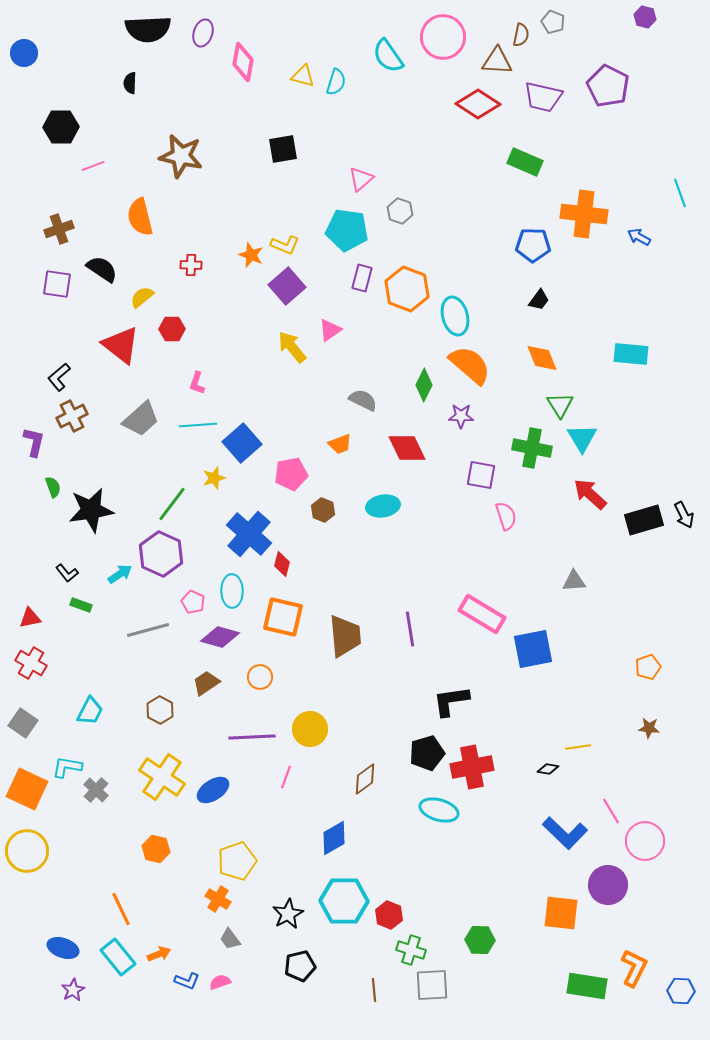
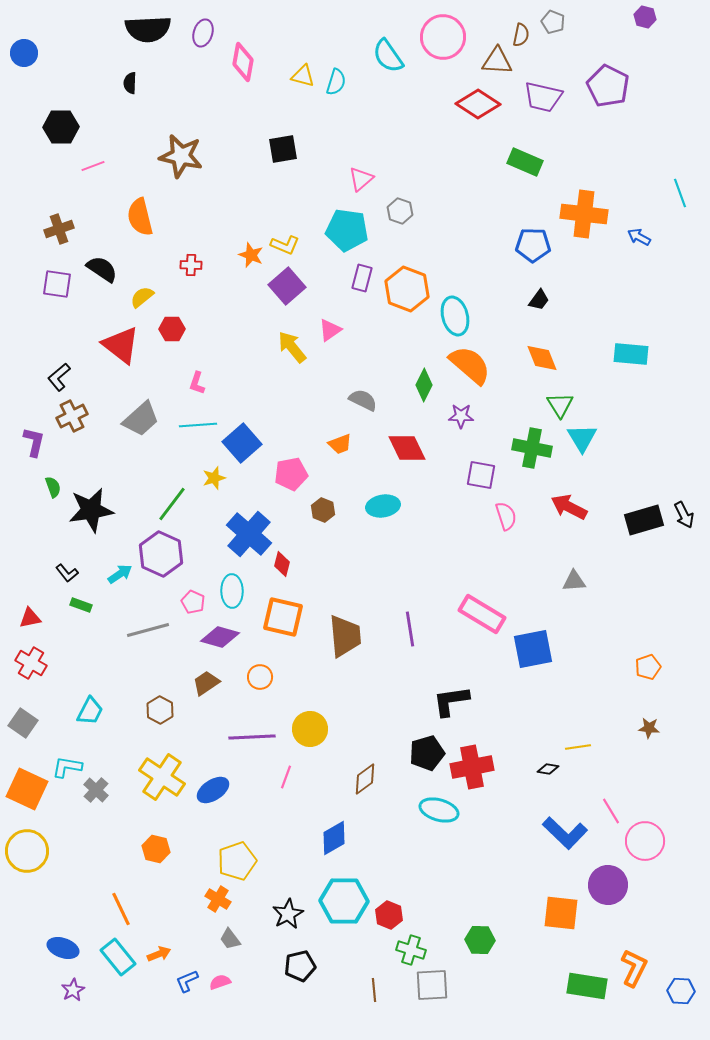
red arrow at (590, 494): moved 21 px left, 13 px down; rotated 15 degrees counterclockwise
blue L-shape at (187, 981): rotated 135 degrees clockwise
